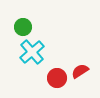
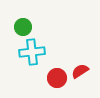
cyan cross: rotated 35 degrees clockwise
